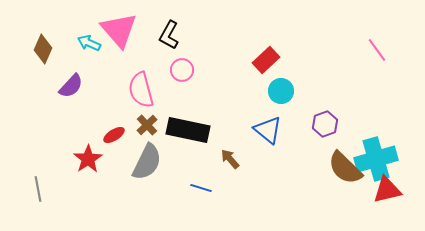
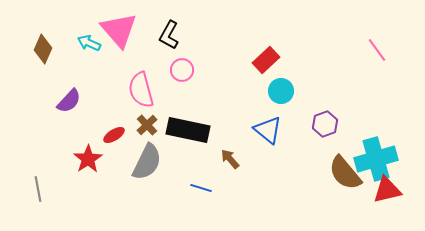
purple semicircle: moved 2 px left, 15 px down
brown semicircle: moved 5 px down; rotated 6 degrees clockwise
